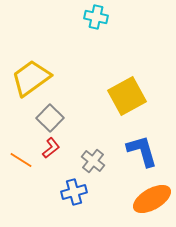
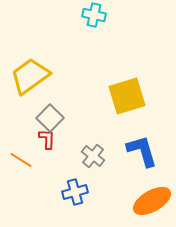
cyan cross: moved 2 px left, 2 px up
yellow trapezoid: moved 1 px left, 2 px up
yellow square: rotated 12 degrees clockwise
red L-shape: moved 4 px left, 9 px up; rotated 50 degrees counterclockwise
gray cross: moved 5 px up
blue cross: moved 1 px right
orange ellipse: moved 2 px down
